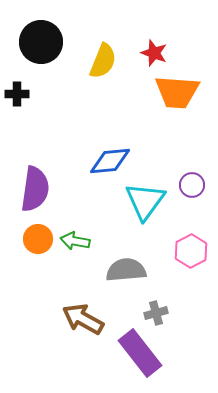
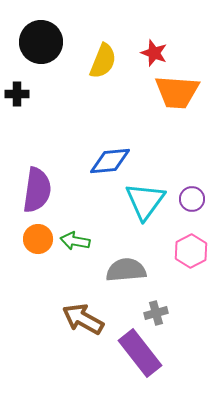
purple circle: moved 14 px down
purple semicircle: moved 2 px right, 1 px down
